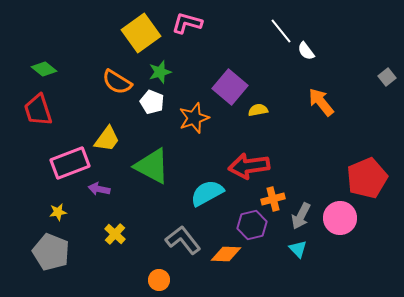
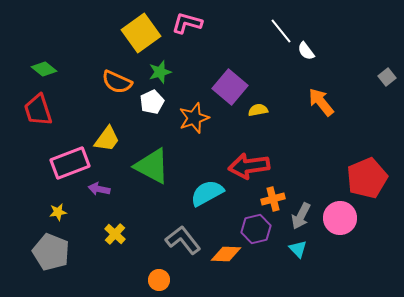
orange semicircle: rotated 8 degrees counterclockwise
white pentagon: rotated 25 degrees clockwise
purple hexagon: moved 4 px right, 4 px down
